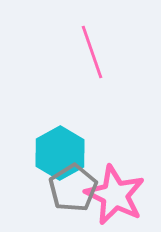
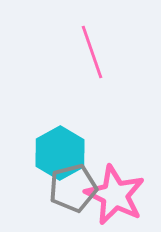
gray pentagon: rotated 18 degrees clockwise
